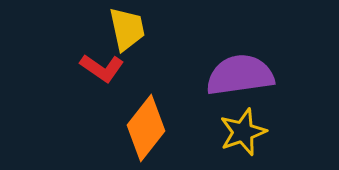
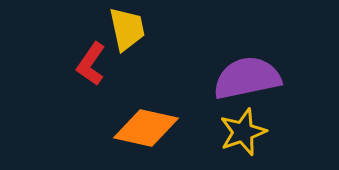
red L-shape: moved 11 px left, 4 px up; rotated 90 degrees clockwise
purple semicircle: moved 7 px right, 3 px down; rotated 4 degrees counterclockwise
orange diamond: rotated 64 degrees clockwise
